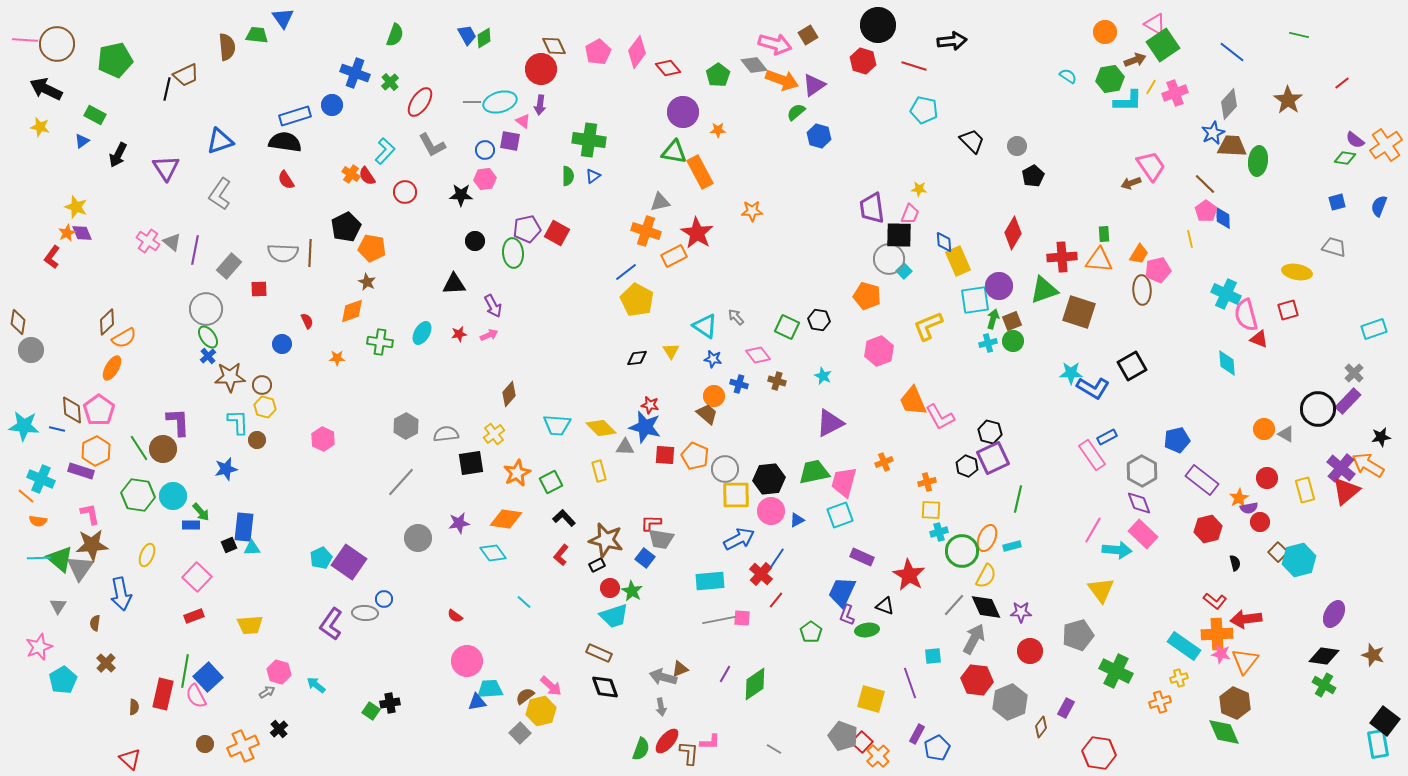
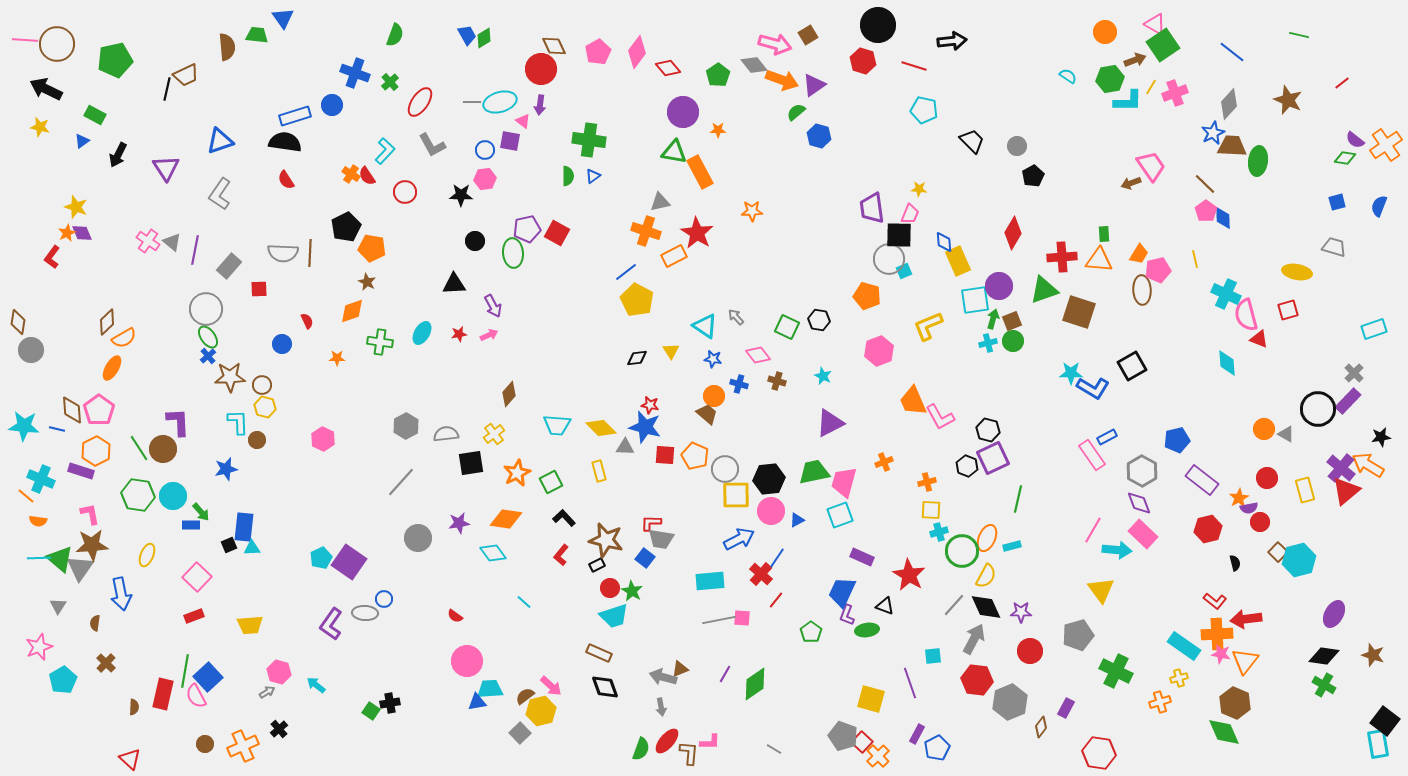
brown star at (1288, 100): rotated 12 degrees counterclockwise
yellow line at (1190, 239): moved 5 px right, 20 px down
cyan square at (904, 271): rotated 21 degrees clockwise
black hexagon at (990, 432): moved 2 px left, 2 px up
